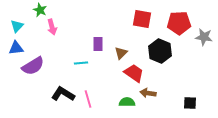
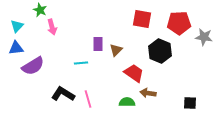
brown triangle: moved 5 px left, 3 px up
